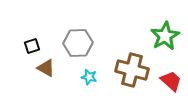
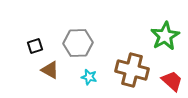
black square: moved 3 px right
brown triangle: moved 4 px right, 2 px down
red trapezoid: moved 1 px right
